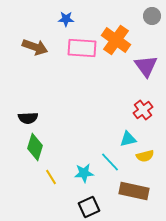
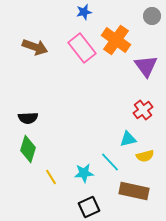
blue star: moved 18 px right, 7 px up; rotated 14 degrees counterclockwise
pink rectangle: rotated 48 degrees clockwise
green diamond: moved 7 px left, 2 px down
